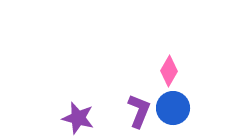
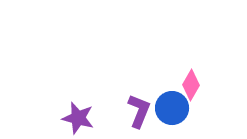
pink diamond: moved 22 px right, 14 px down
blue circle: moved 1 px left
